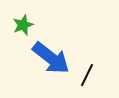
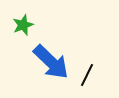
blue arrow: moved 4 px down; rotated 6 degrees clockwise
